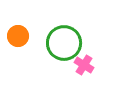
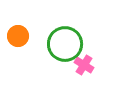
green circle: moved 1 px right, 1 px down
